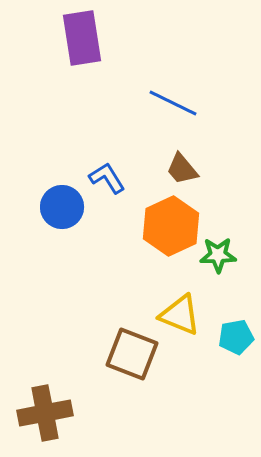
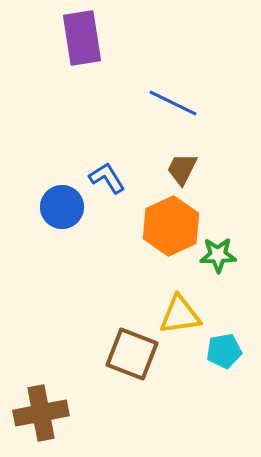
brown trapezoid: rotated 66 degrees clockwise
yellow triangle: rotated 30 degrees counterclockwise
cyan pentagon: moved 12 px left, 14 px down
brown cross: moved 4 px left
